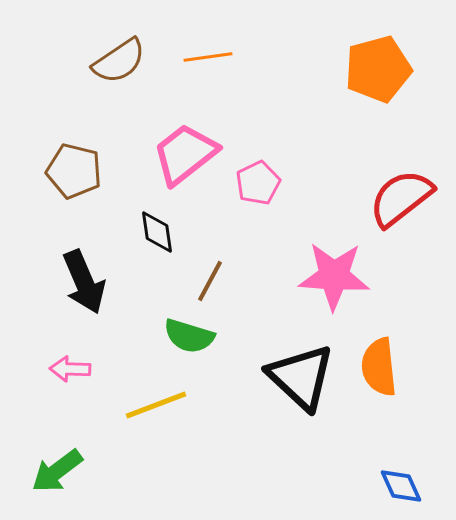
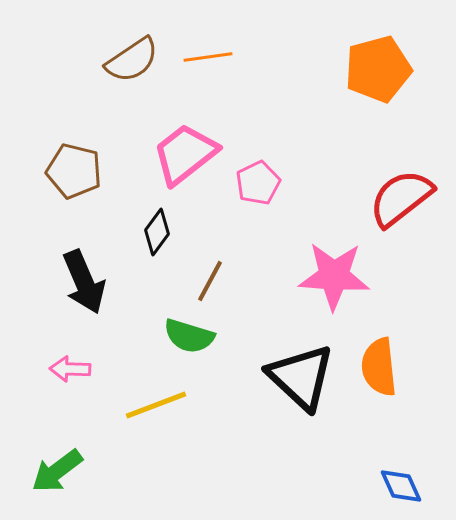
brown semicircle: moved 13 px right, 1 px up
black diamond: rotated 45 degrees clockwise
